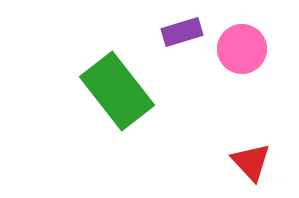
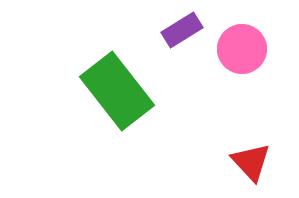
purple rectangle: moved 2 px up; rotated 15 degrees counterclockwise
